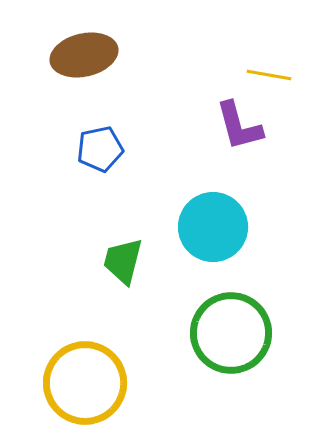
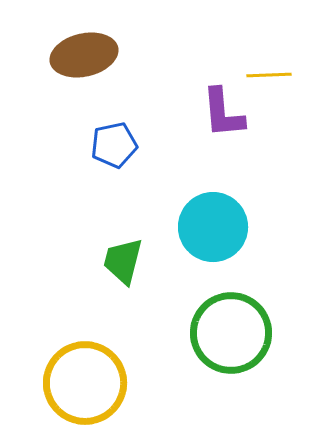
yellow line: rotated 12 degrees counterclockwise
purple L-shape: moved 16 px left, 13 px up; rotated 10 degrees clockwise
blue pentagon: moved 14 px right, 4 px up
